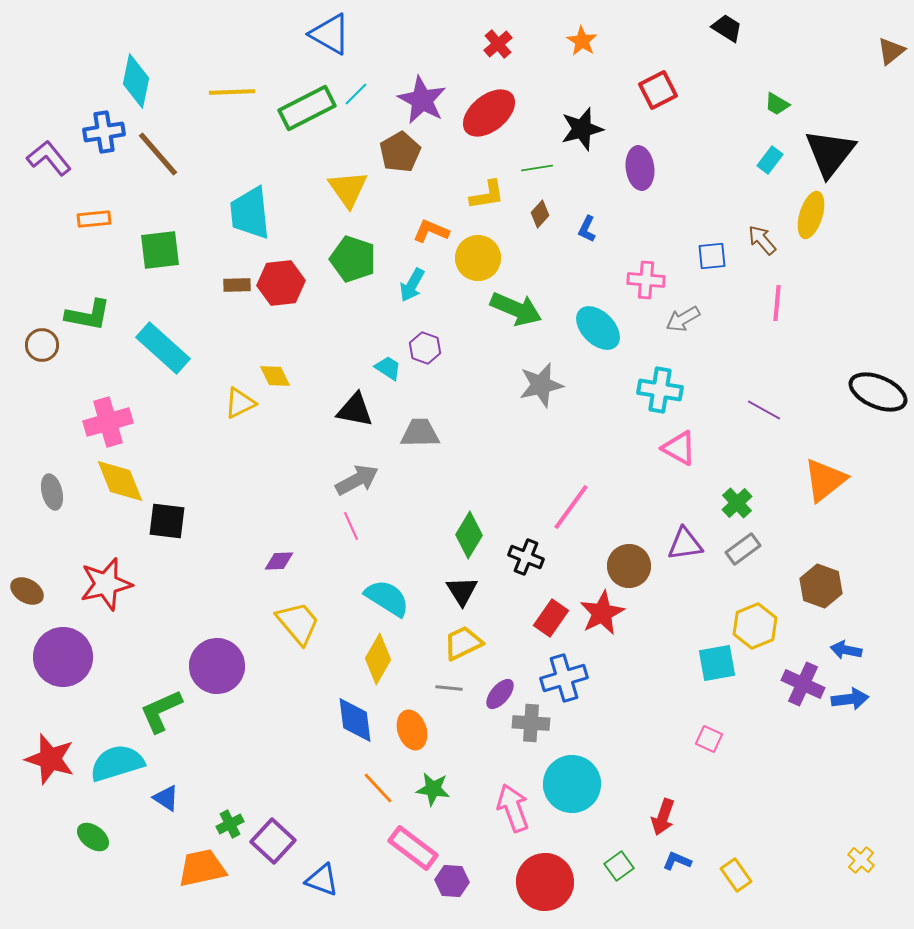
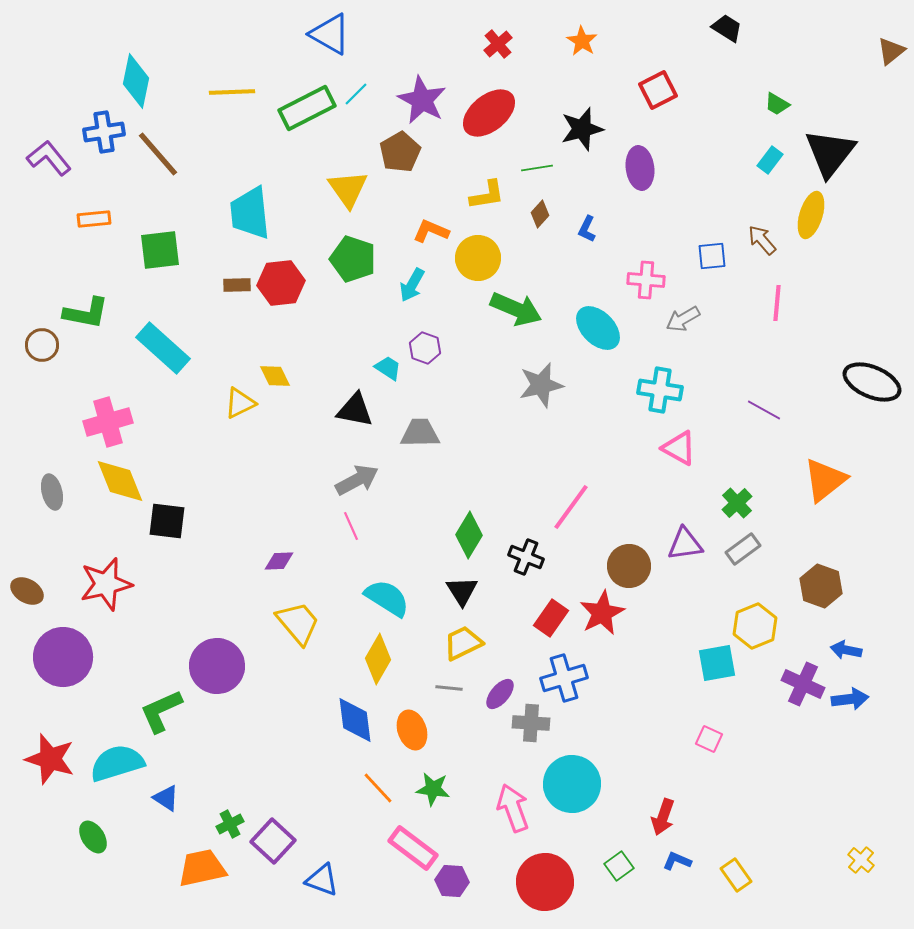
green L-shape at (88, 315): moved 2 px left, 2 px up
black ellipse at (878, 392): moved 6 px left, 10 px up
green ellipse at (93, 837): rotated 20 degrees clockwise
